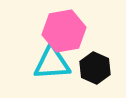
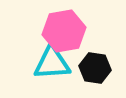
black hexagon: rotated 16 degrees counterclockwise
